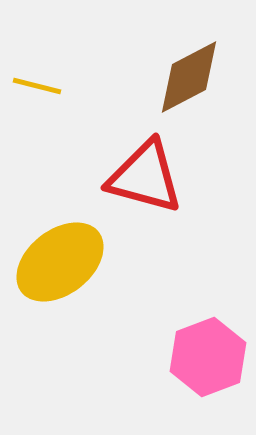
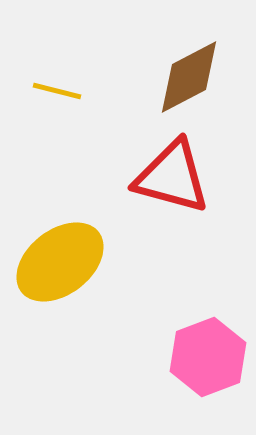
yellow line: moved 20 px right, 5 px down
red triangle: moved 27 px right
